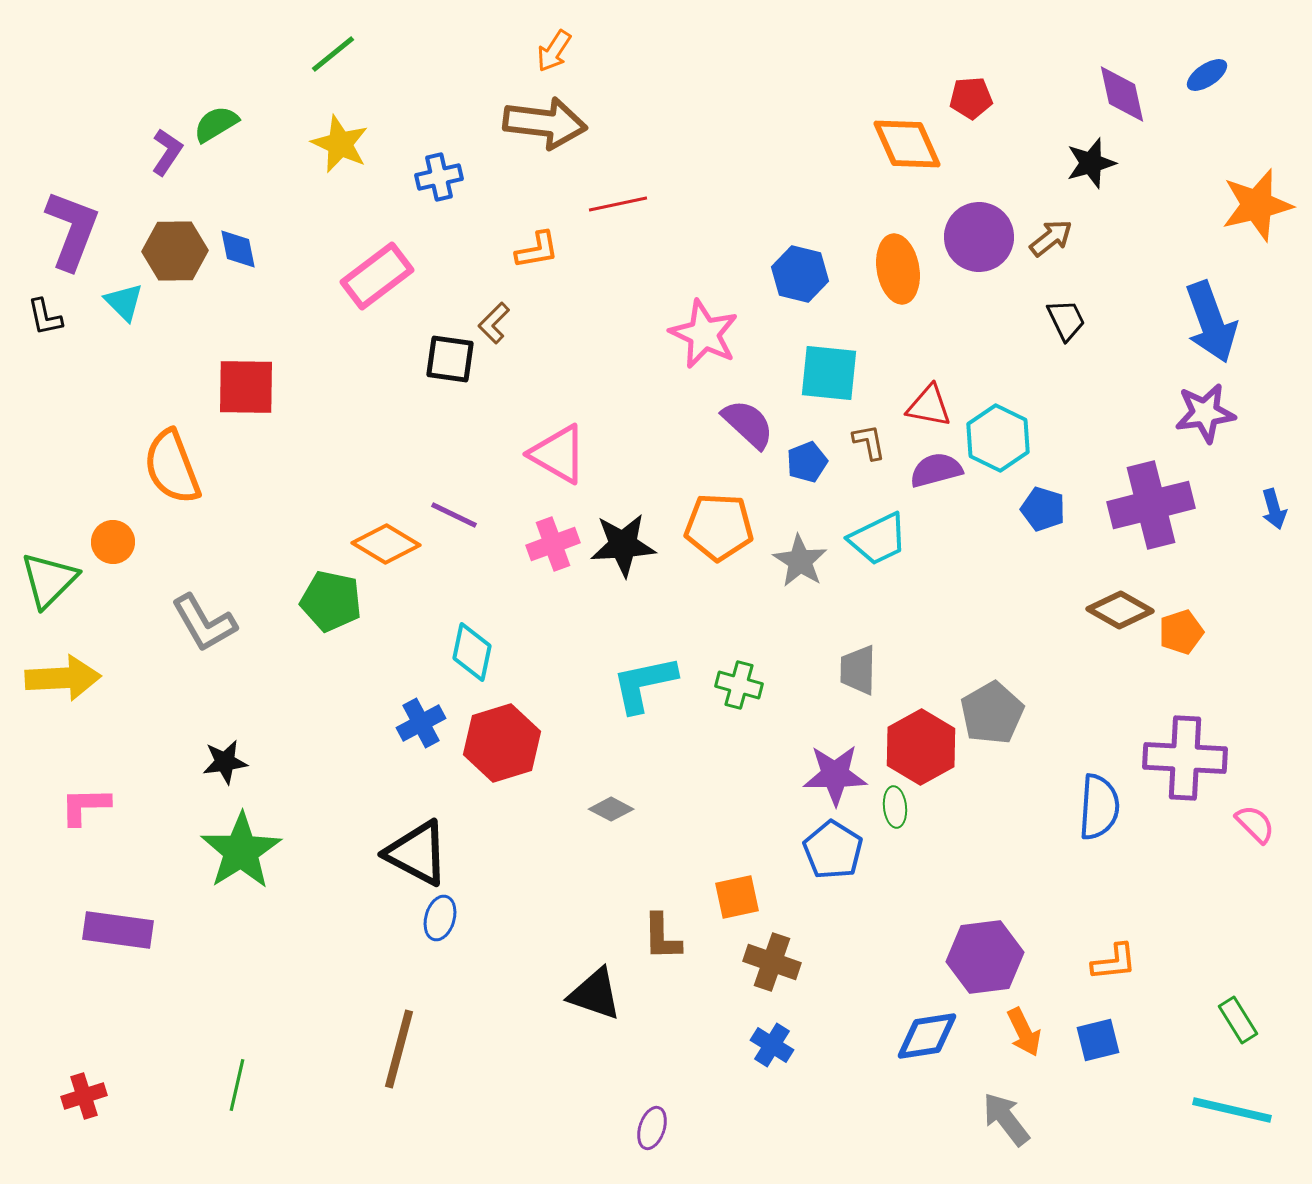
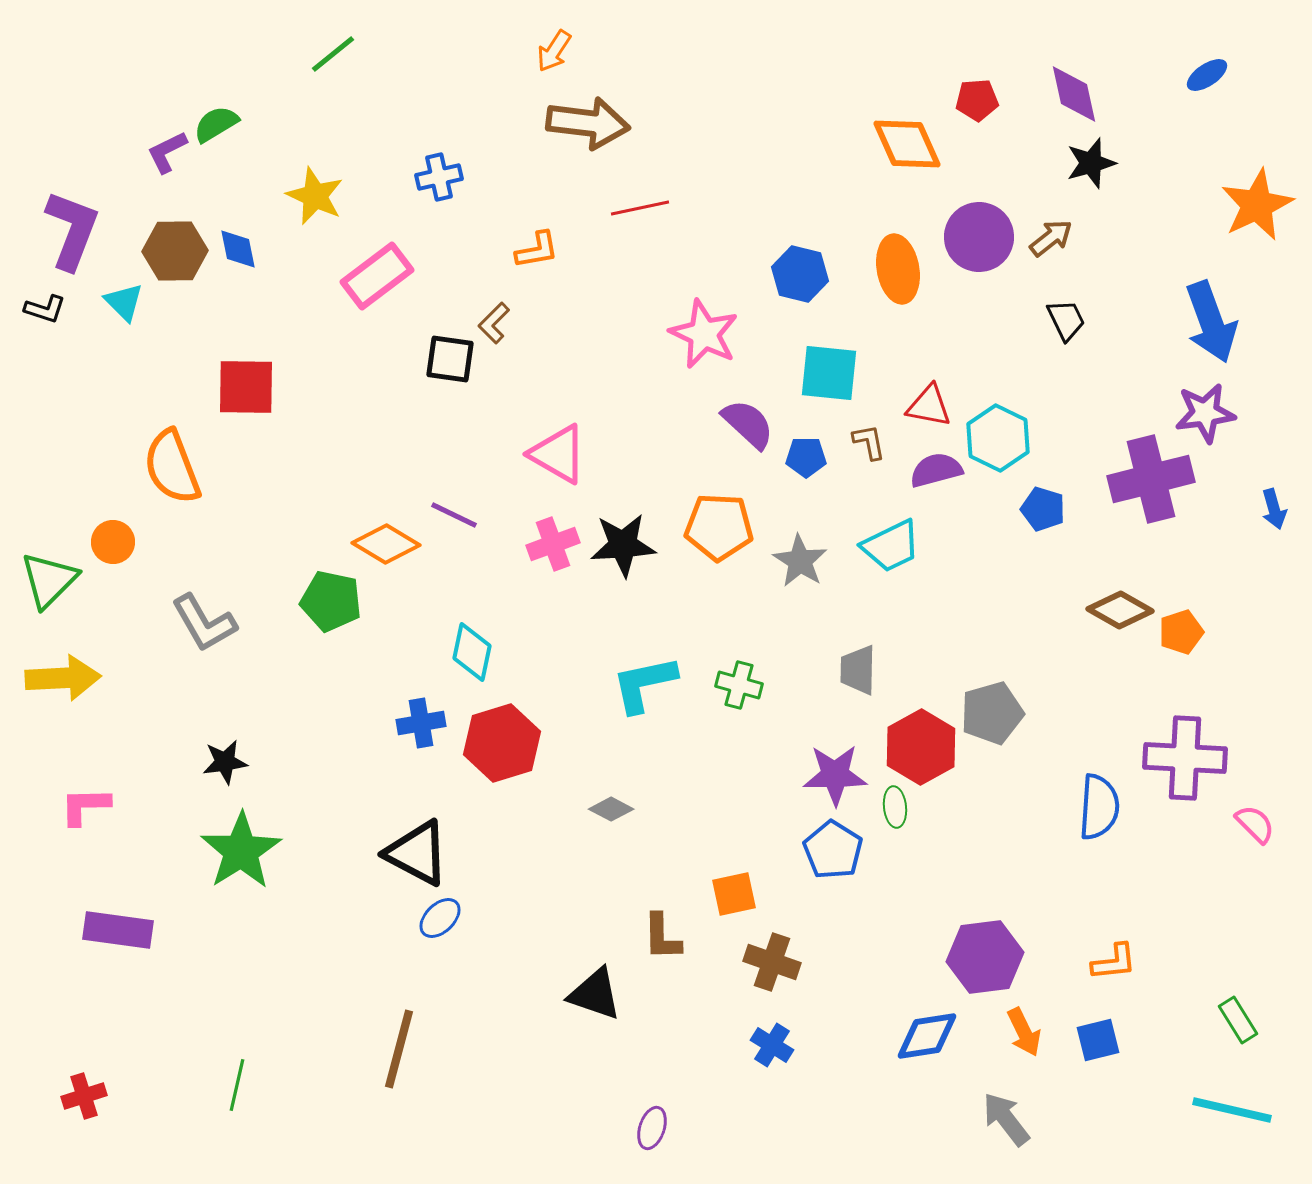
purple diamond at (1122, 94): moved 48 px left
red pentagon at (971, 98): moved 6 px right, 2 px down
brown arrow at (545, 123): moved 43 px right
yellow star at (340, 144): moved 25 px left, 52 px down
purple L-shape at (167, 152): rotated 150 degrees counterclockwise
red line at (618, 204): moved 22 px right, 4 px down
orange star at (1257, 205): rotated 12 degrees counterclockwise
black L-shape at (45, 317): moved 8 px up; rotated 60 degrees counterclockwise
blue pentagon at (807, 462): moved 1 px left, 5 px up; rotated 21 degrees clockwise
purple cross at (1151, 505): moved 26 px up
cyan trapezoid at (878, 539): moved 13 px right, 7 px down
gray pentagon at (992, 713): rotated 14 degrees clockwise
blue cross at (421, 723): rotated 18 degrees clockwise
orange square at (737, 897): moved 3 px left, 3 px up
blue ellipse at (440, 918): rotated 30 degrees clockwise
